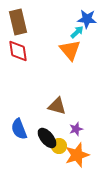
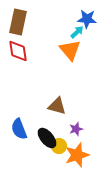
brown rectangle: rotated 25 degrees clockwise
